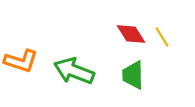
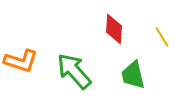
red diamond: moved 17 px left, 5 px up; rotated 36 degrees clockwise
green arrow: rotated 27 degrees clockwise
green trapezoid: rotated 12 degrees counterclockwise
